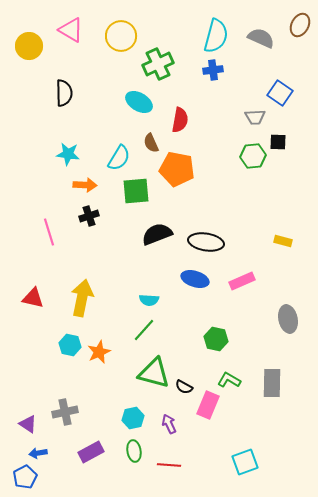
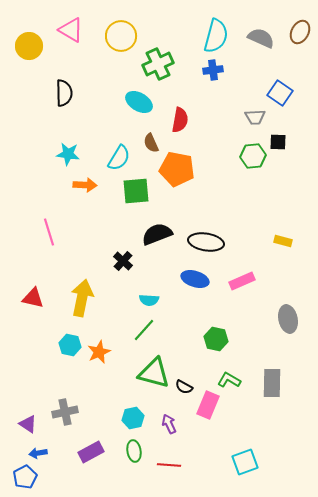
brown ellipse at (300, 25): moved 7 px down
black cross at (89, 216): moved 34 px right, 45 px down; rotated 30 degrees counterclockwise
